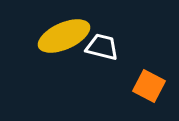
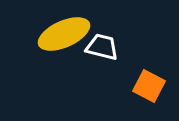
yellow ellipse: moved 2 px up
